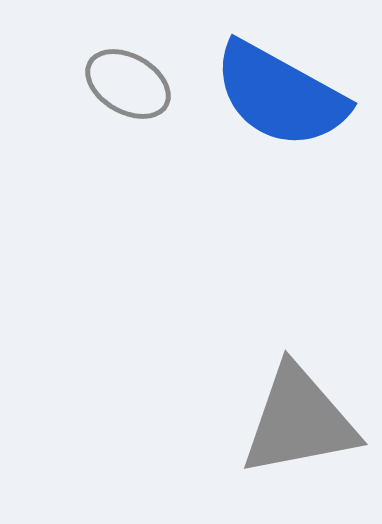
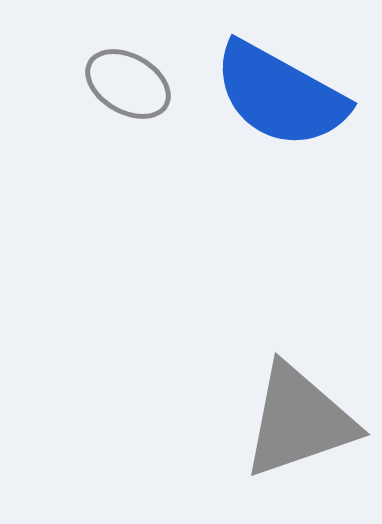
gray triangle: rotated 8 degrees counterclockwise
